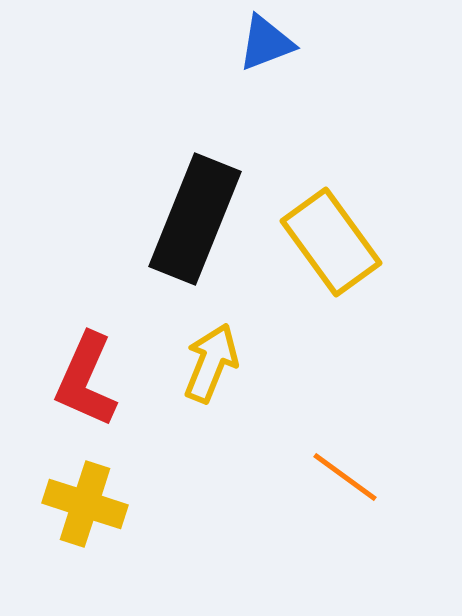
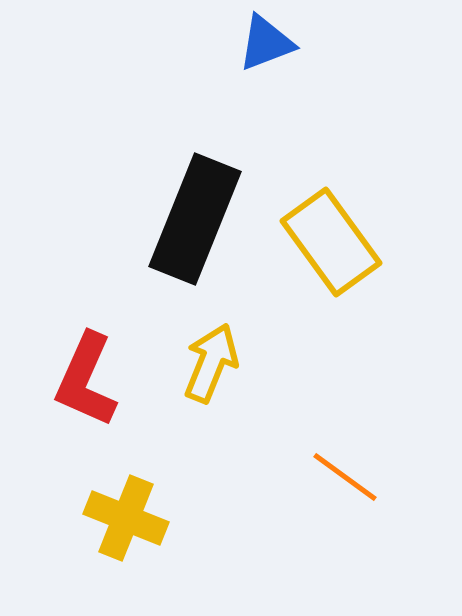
yellow cross: moved 41 px right, 14 px down; rotated 4 degrees clockwise
